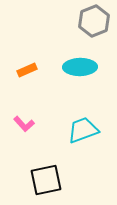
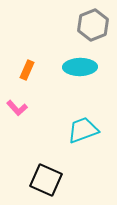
gray hexagon: moved 1 px left, 4 px down
orange rectangle: rotated 42 degrees counterclockwise
pink L-shape: moved 7 px left, 16 px up
black square: rotated 36 degrees clockwise
